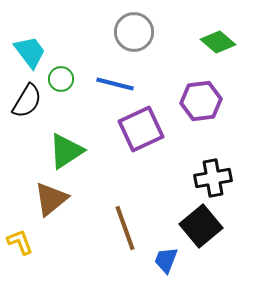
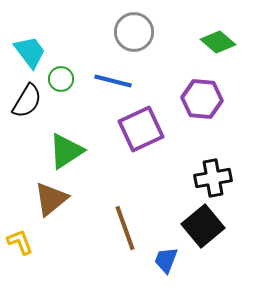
blue line: moved 2 px left, 3 px up
purple hexagon: moved 1 px right, 2 px up; rotated 12 degrees clockwise
black square: moved 2 px right
